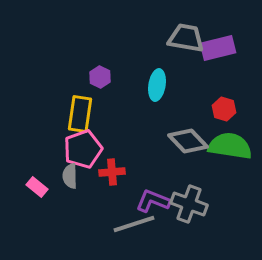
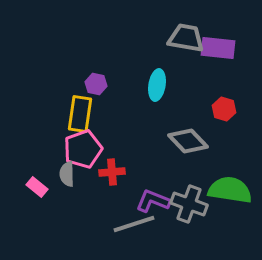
purple rectangle: rotated 20 degrees clockwise
purple hexagon: moved 4 px left, 7 px down; rotated 15 degrees counterclockwise
green semicircle: moved 44 px down
gray semicircle: moved 3 px left, 2 px up
